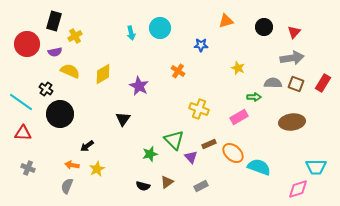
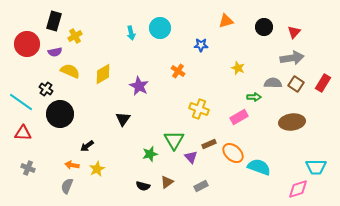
brown square at (296, 84): rotated 14 degrees clockwise
green triangle at (174, 140): rotated 15 degrees clockwise
